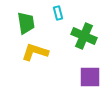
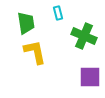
yellow L-shape: rotated 60 degrees clockwise
